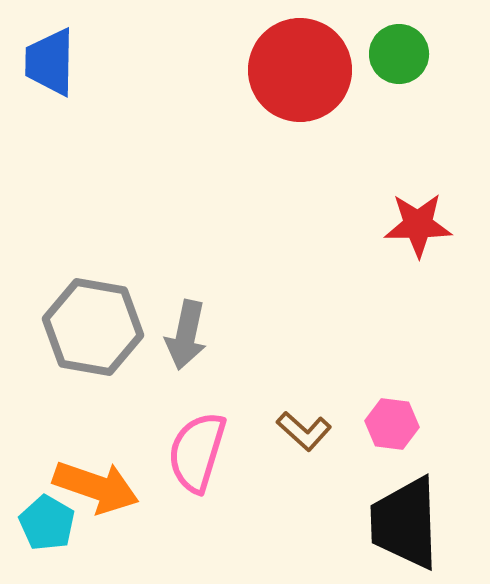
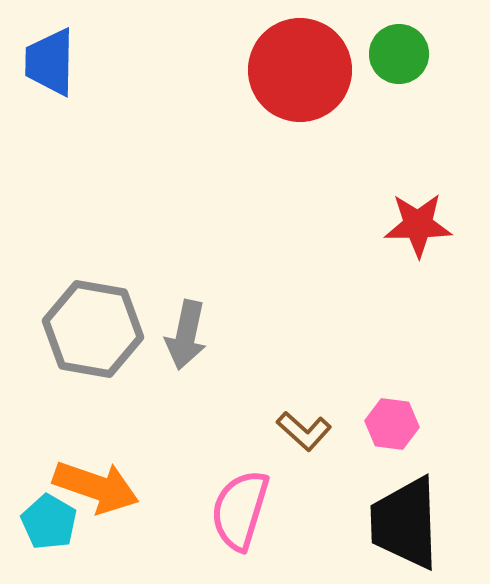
gray hexagon: moved 2 px down
pink semicircle: moved 43 px right, 58 px down
cyan pentagon: moved 2 px right, 1 px up
